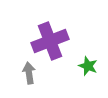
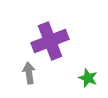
green star: moved 12 px down
